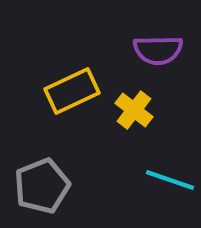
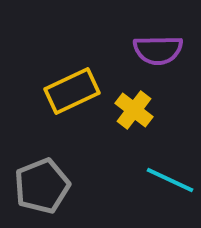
cyan line: rotated 6 degrees clockwise
